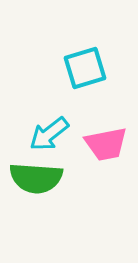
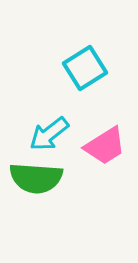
cyan square: rotated 15 degrees counterclockwise
pink trapezoid: moved 1 px left, 2 px down; rotated 21 degrees counterclockwise
